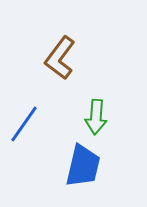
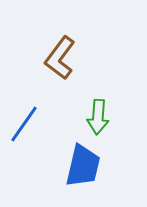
green arrow: moved 2 px right
